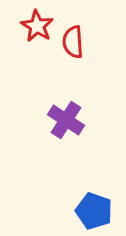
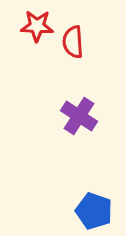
red star: rotated 28 degrees counterclockwise
purple cross: moved 13 px right, 4 px up
